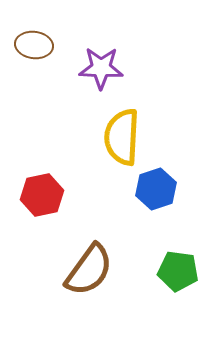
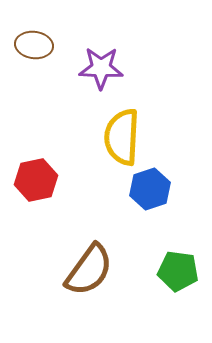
blue hexagon: moved 6 px left
red hexagon: moved 6 px left, 15 px up
